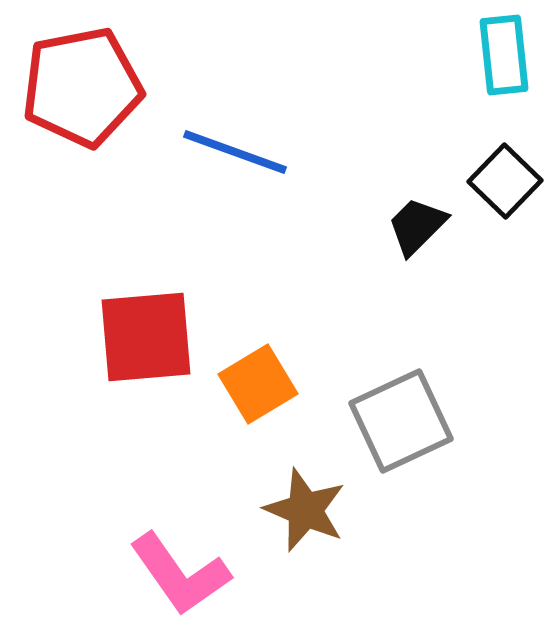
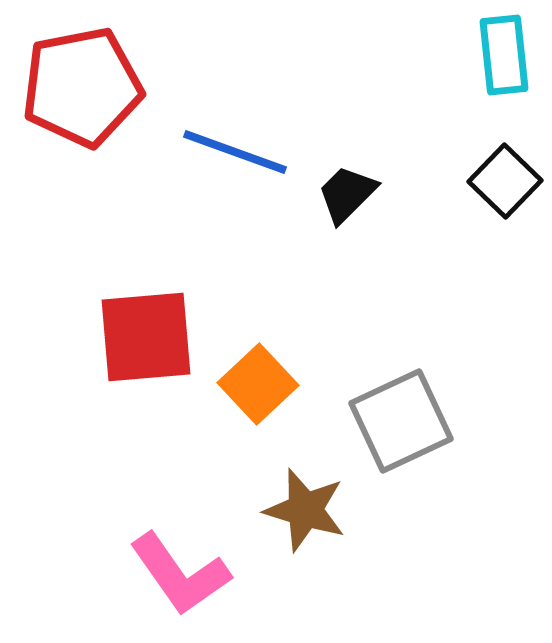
black trapezoid: moved 70 px left, 32 px up
orange square: rotated 12 degrees counterclockwise
brown star: rotated 6 degrees counterclockwise
